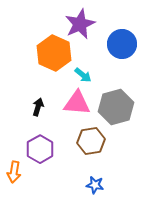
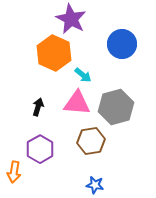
purple star: moved 9 px left, 5 px up; rotated 20 degrees counterclockwise
